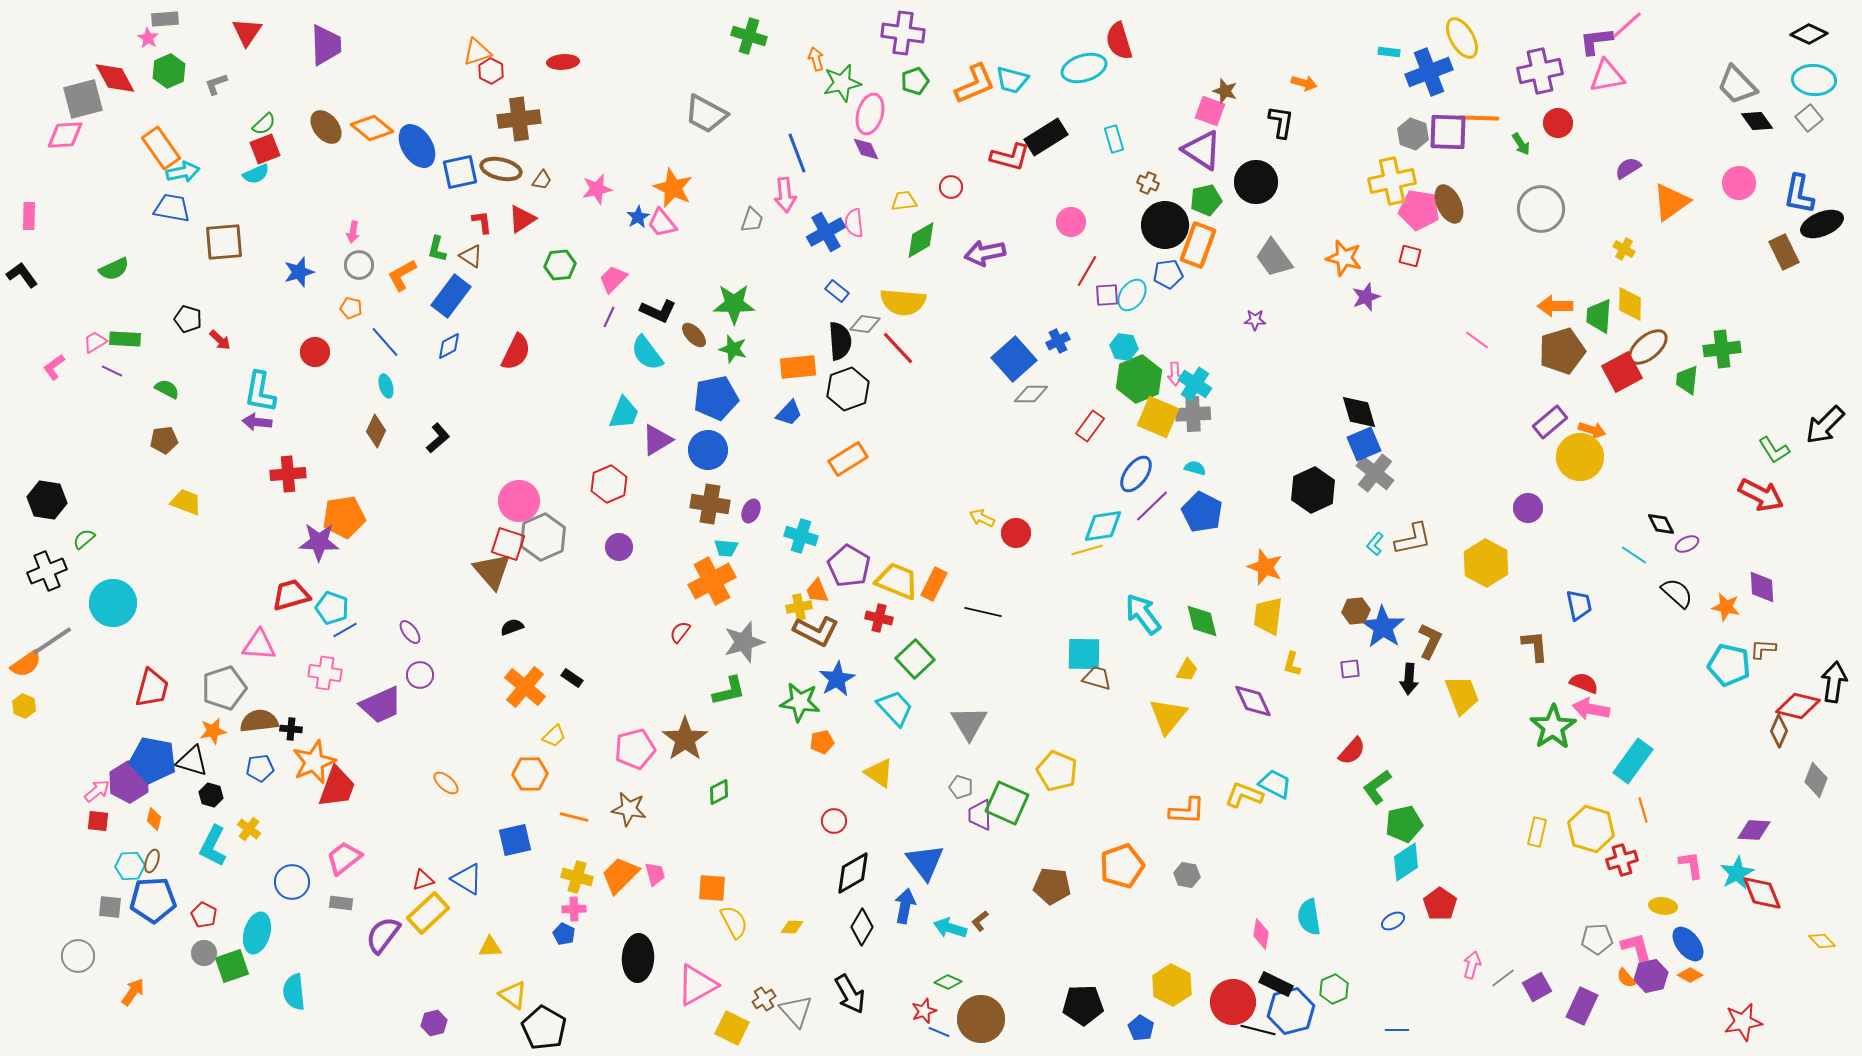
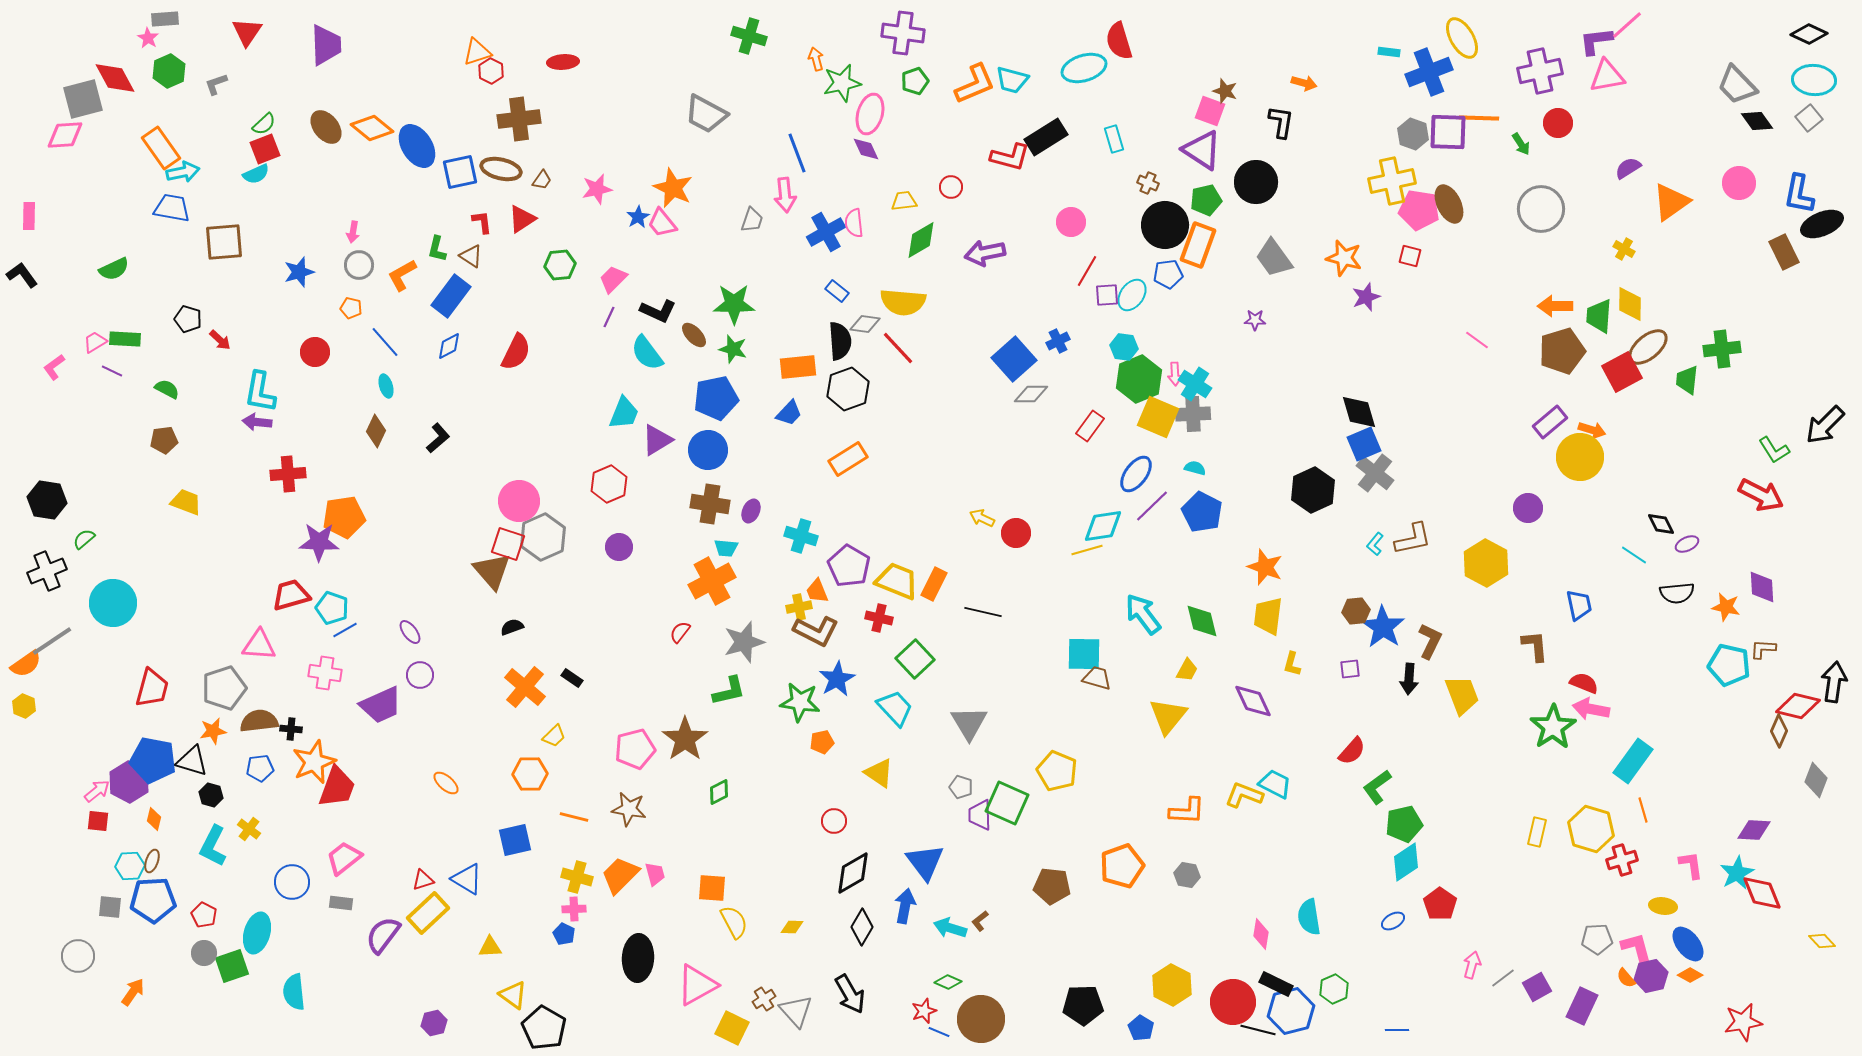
black semicircle at (1677, 593): rotated 132 degrees clockwise
